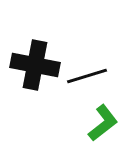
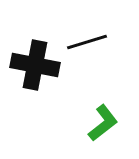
black line: moved 34 px up
